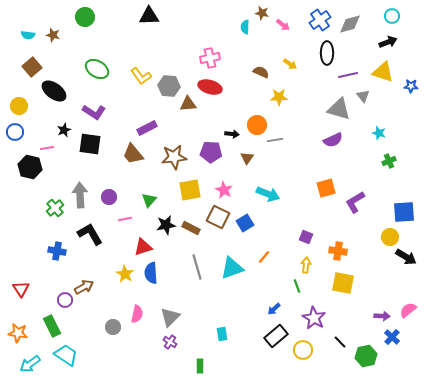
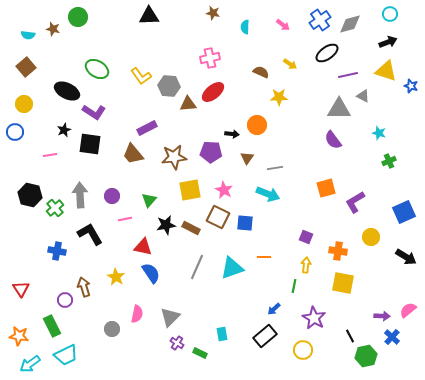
brown star at (262, 13): moved 49 px left
cyan circle at (392, 16): moved 2 px left, 2 px up
green circle at (85, 17): moved 7 px left
brown star at (53, 35): moved 6 px up
black ellipse at (327, 53): rotated 55 degrees clockwise
brown square at (32, 67): moved 6 px left
yellow triangle at (383, 72): moved 3 px right, 1 px up
blue star at (411, 86): rotated 16 degrees clockwise
red ellipse at (210, 87): moved 3 px right, 5 px down; rotated 55 degrees counterclockwise
black ellipse at (54, 91): moved 13 px right; rotated 10 degrees counterclockwise
gray triangle at (363, 96): rotated 24 degrees counterclockwise
yellow circle at (19, 106): moved 5 px right, 2 px up
gray triangle at (339, 109): rotated 15 degrees counterclockwise
gray line at (275, 140): moved 28 px down
purple semicircle at (333, 140): rotated 78 degrees clockwise
pink line at (47, 148): moved 3 px right, 7 px down
black hexagon at (30, 167): moved 28 px down
purple circle at (109, 197): moved 3 px right, 1 px up
blue square at (404, 212): rotated 20 degrees counterclockwise
blue square at (245, 223): rotated 36 degrees clockwise
yellow circle at (390, 237): moved 19 px left
red triangle at (143, 247): rotated 30 degrees clockwise
orange line at (264, 257): rotated 48 degrees clockwise
gray line at (197, 267): rotated 40 degrees clockwise
blue semicircle at (151, 273): rotated 150 degrees clockwise
yellow star at (125, 274): moved 9 px left, 3 px down
green line at (297, 286): moved 3 px left; rotated 32 degrees clockwise
brown arrow at (84, 287): rotated 78 degrees counterclockwise
gray circle at (113, 327): moved 1 px left, 2 px down
orange star at (18, 333): moved 1 px right, 3 px down
black rectangle at (276, 336): moved 11 px left
purple cross at (170, 342): moved 7 px right, 1 px down
black line at (340, 342): moved 10 px right, 6 px up; rotated 16 degrees clockwise
cyan trapezoid at (66, 355): rotated 120 degrees clockwise
green rectangle at (200, 366): moved 13 px up; rotated 64 degrees counterclockwise
